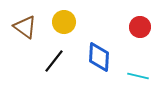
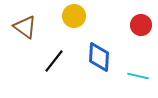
yellow circle: moved 10 px right, 6 px up
red circle: moved 1 px right, 2 px up
